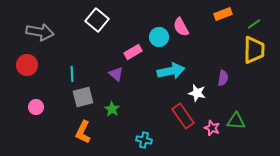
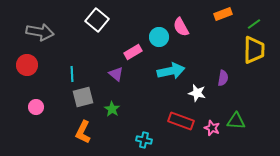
red rectangle: moved 2 px left, 5 px down; rotated 35 degrees counterclockwise
